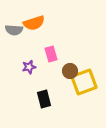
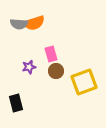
gray semicircle: moved 5 px right, 6 px up
brown circle: moved 14 px left
black rectangle: moved 28 px left, 4 px down
